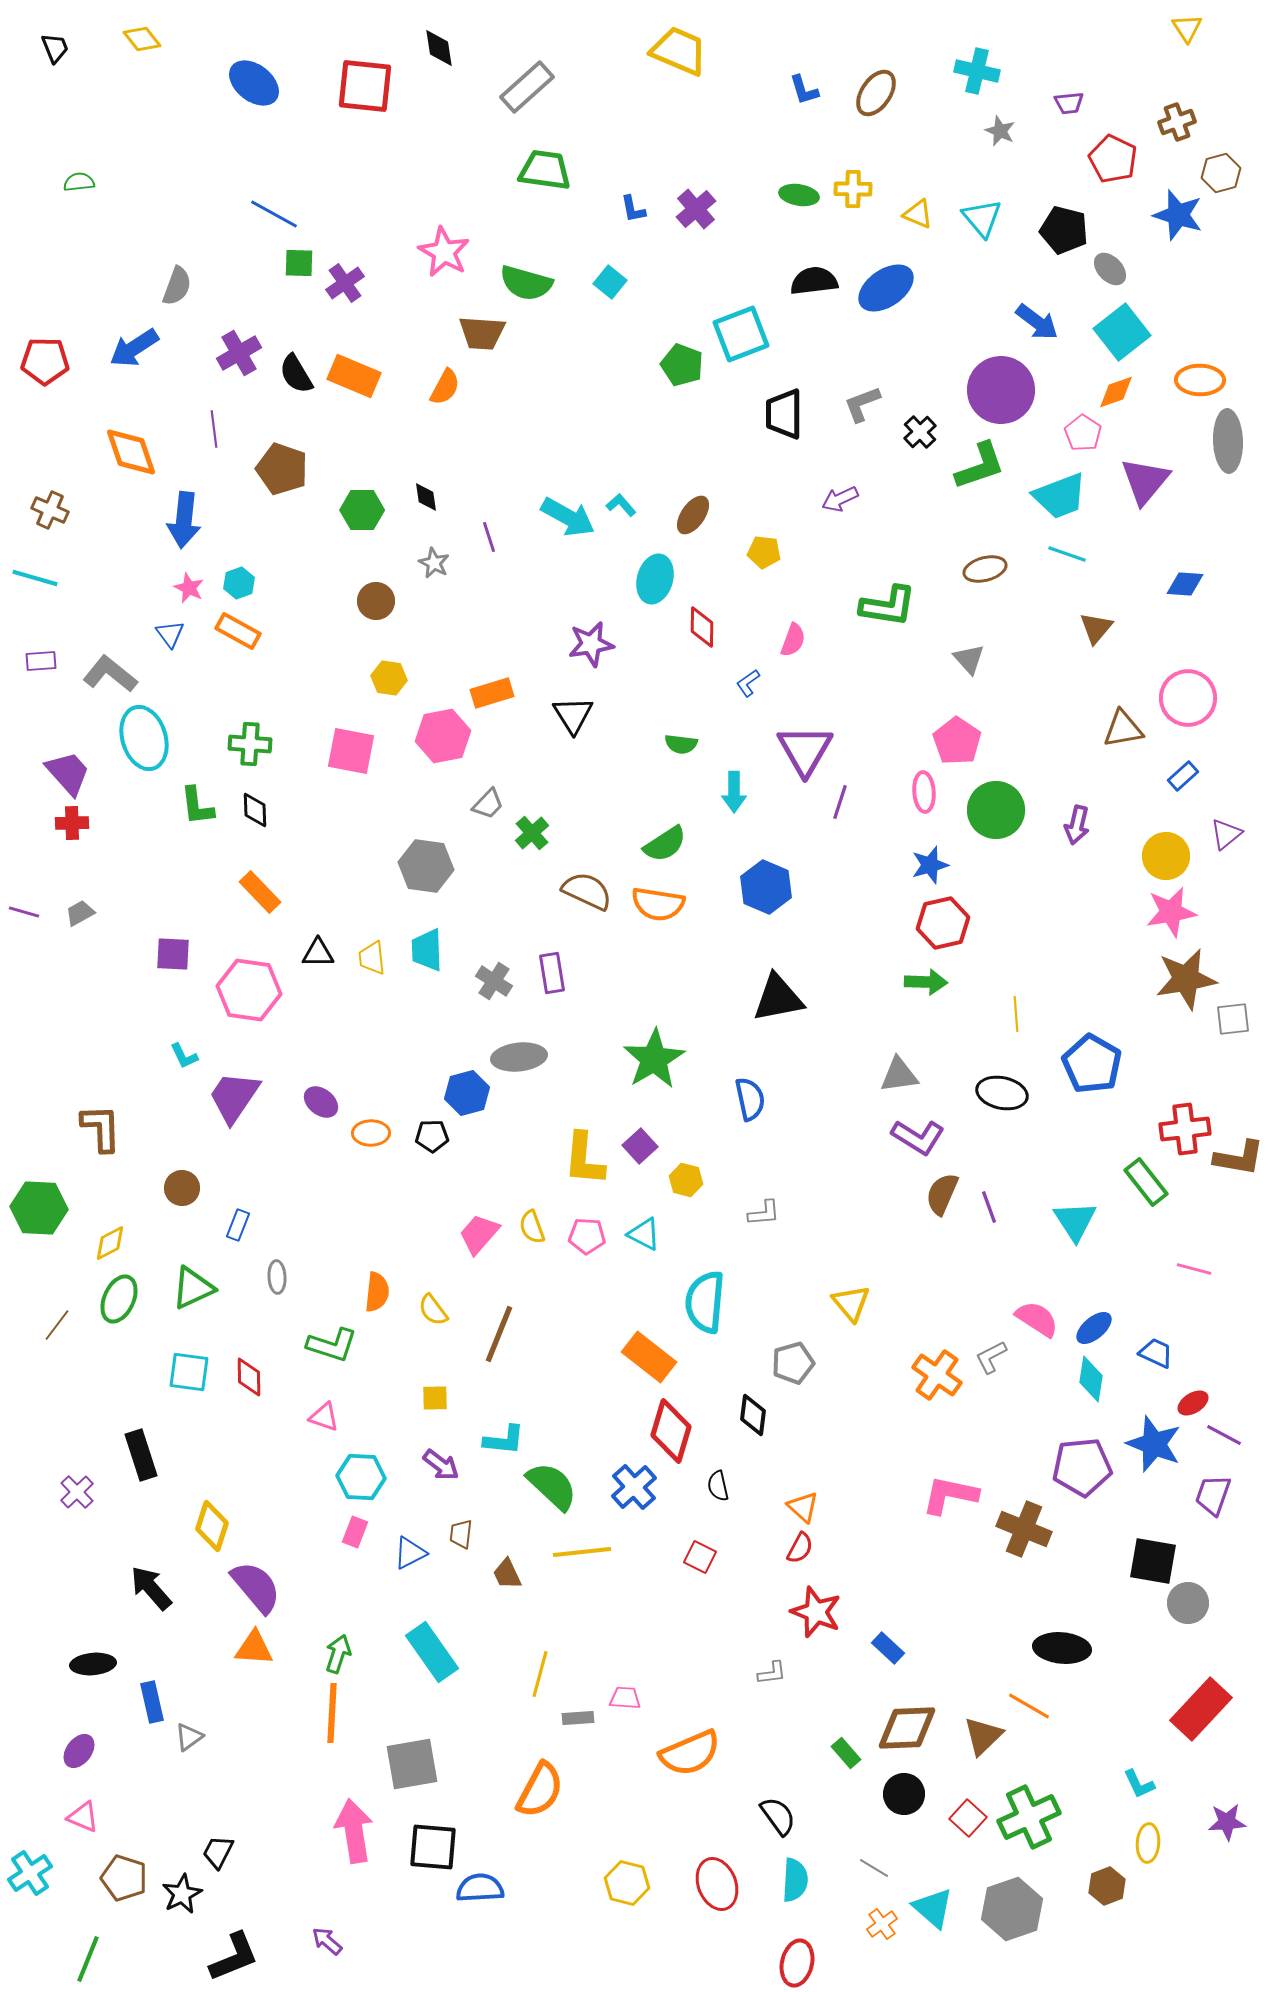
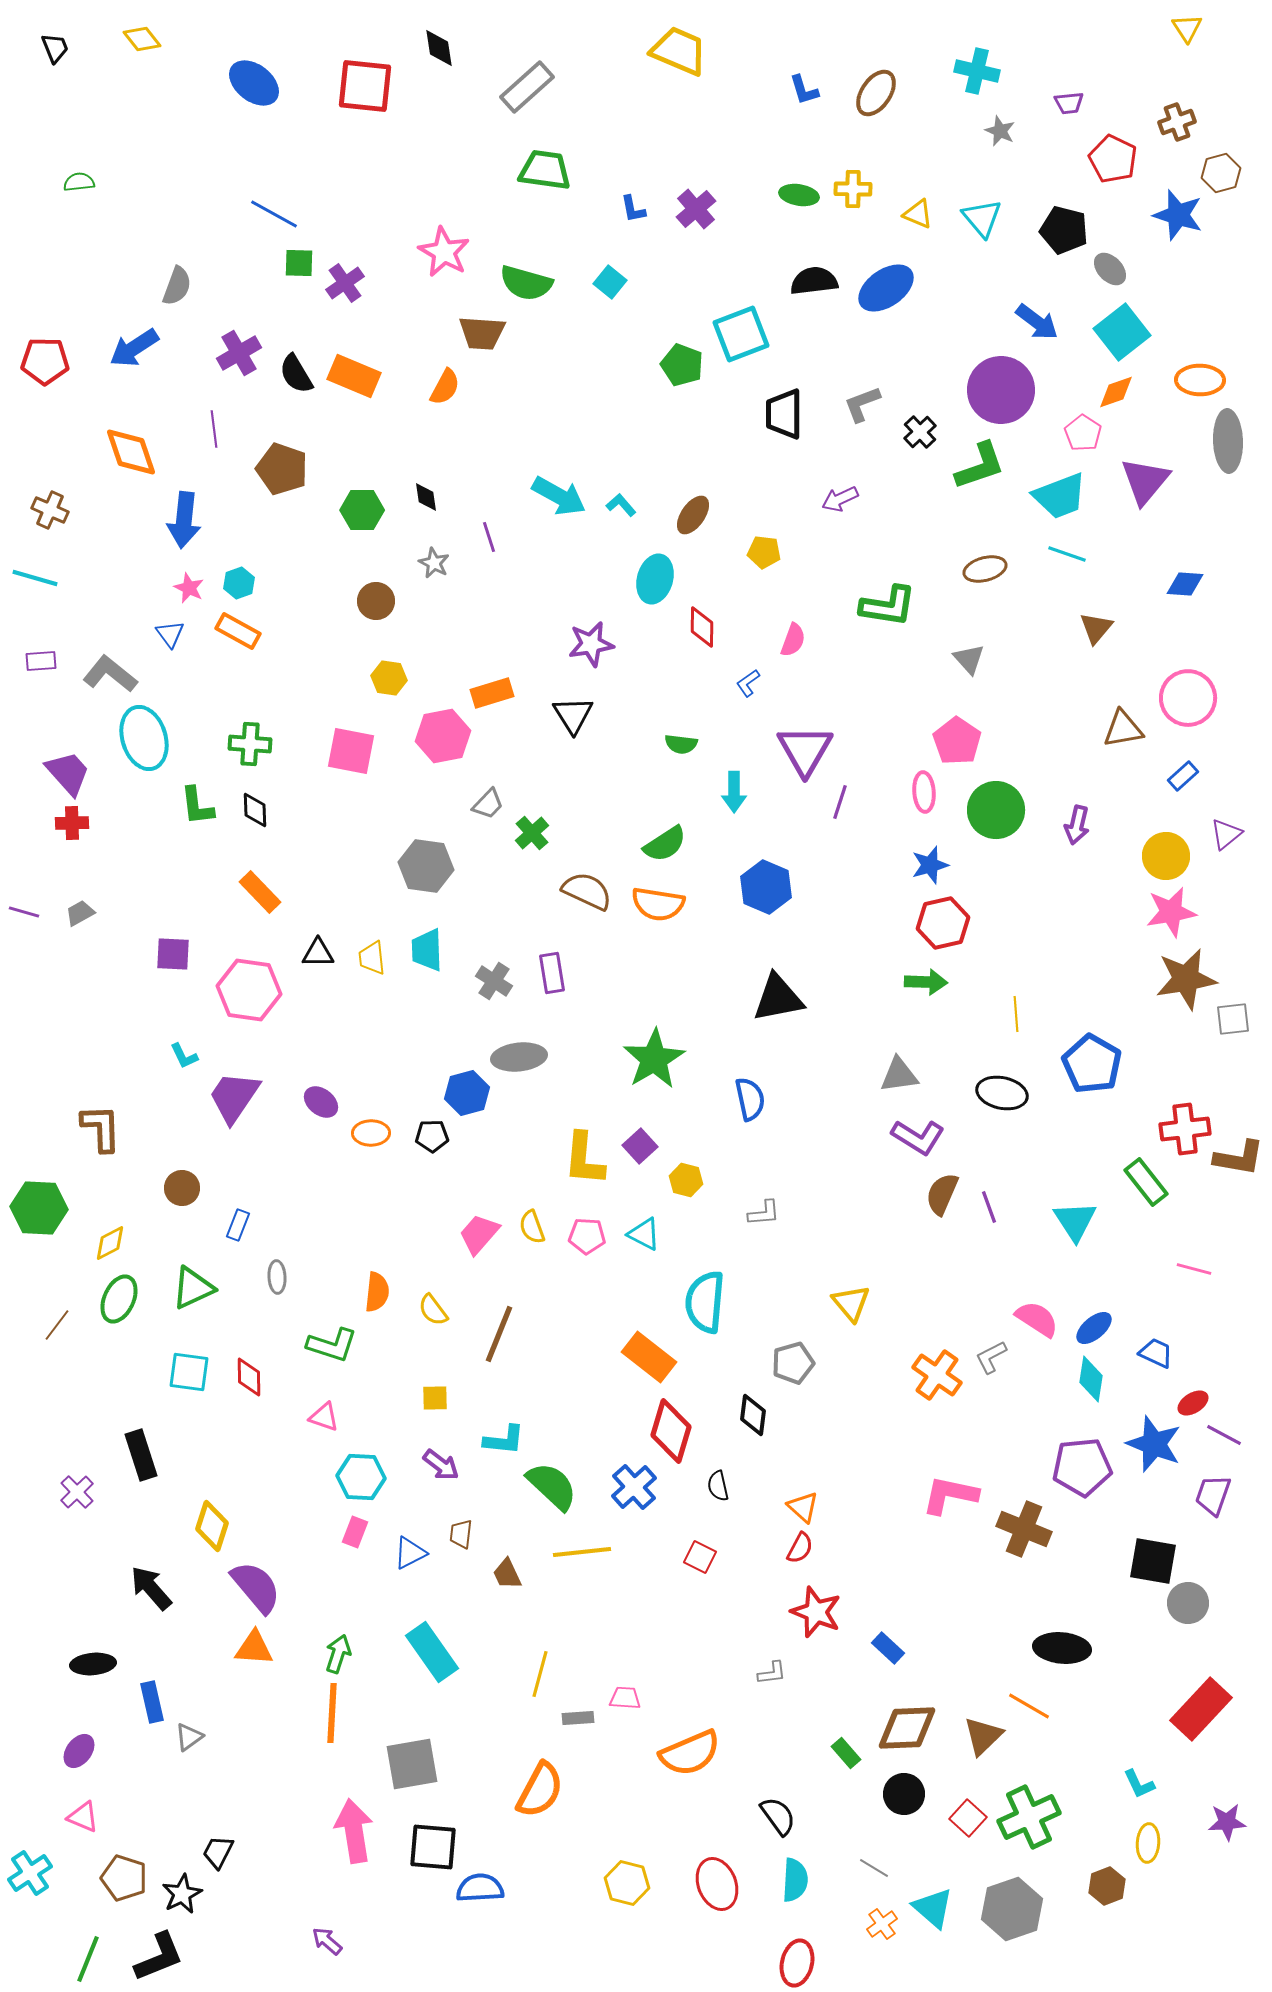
cyan arrow at (568, 517): moved 9 px left, 21 px up
black L-shape at (234, 1957): moved 75 px left
